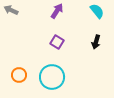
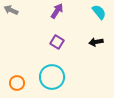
cyan semicircle: moved 2 px right, 1 px down
black arrow: rotated 64 degrees clockwise
orange circle: moved 2 px left, 8 px down
